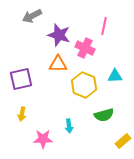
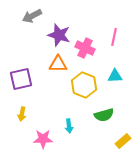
pink line: moved 10 px right, 11 px down
